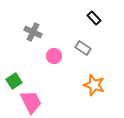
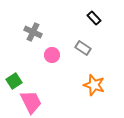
pink circle: moved 2 px left, 1 px up
